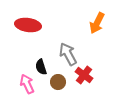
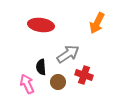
red ellipse: moved 13 px right
gray arrow: rotated 85 degrees clockwise
black semicircle: rotated 14 degrees clockwise
red cross: rotated 18 degrees counterclockwise
